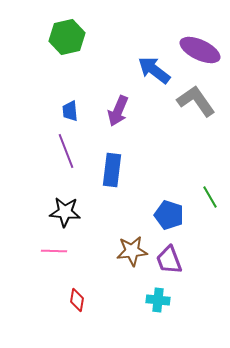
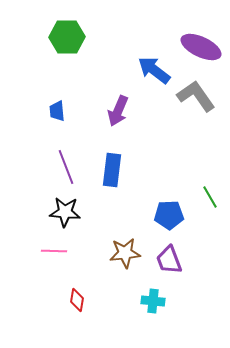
green hexagon: rotated 12 degrees clockwise
purple ellipse: moved 1 px right, 3 px up
gray L-shape: moved 5 px up
blue trapezoid: moved 13 px left
purple line: moved 16 px down
blue pentagon: rotated 20 degrees counterclockwise
brown star: moved 7 px left, 2 px down
cyan cross: moved 5 px left, 1 px down
